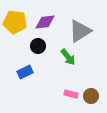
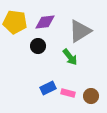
green arrow: moved 2 px right
blue rectangle: moved 23 px right, 16 px down
pink rectangle: moved 3 px left, 1 px up
